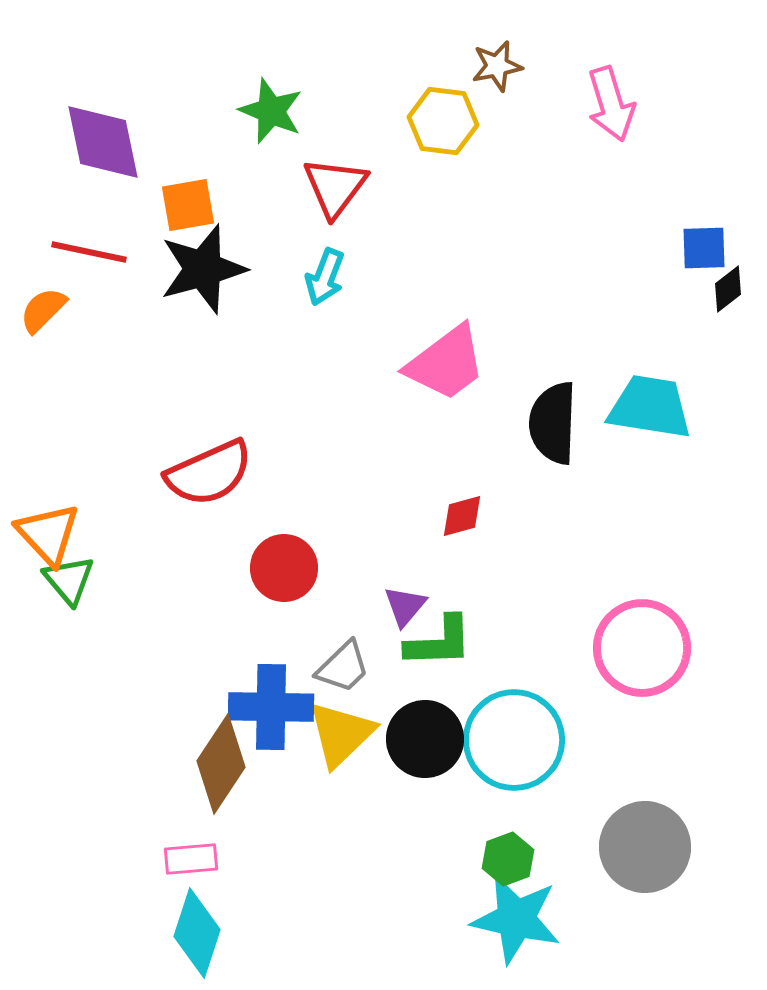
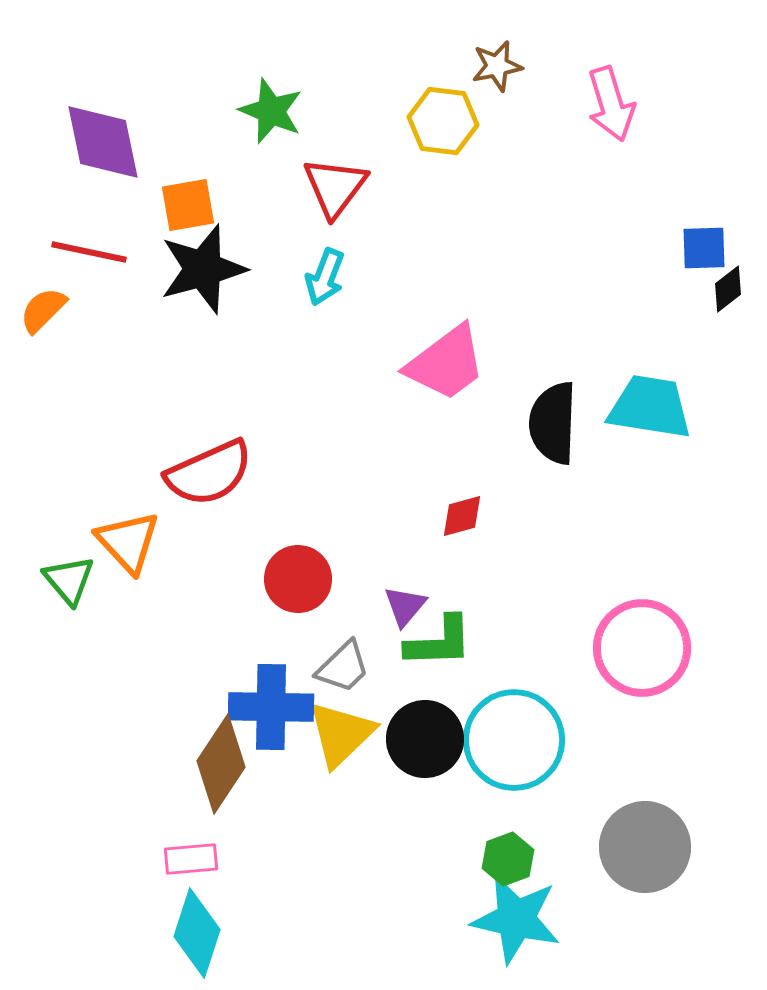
orange triangle: moved 80 px right, 8 px down
red circle: moved 14 px right, 11 px down
